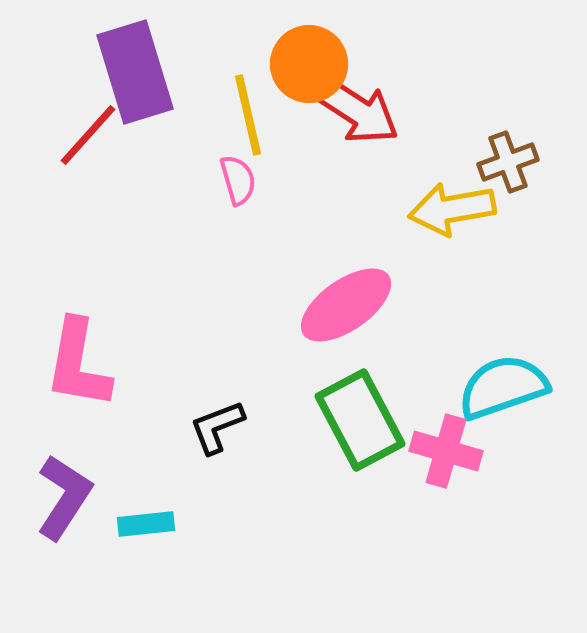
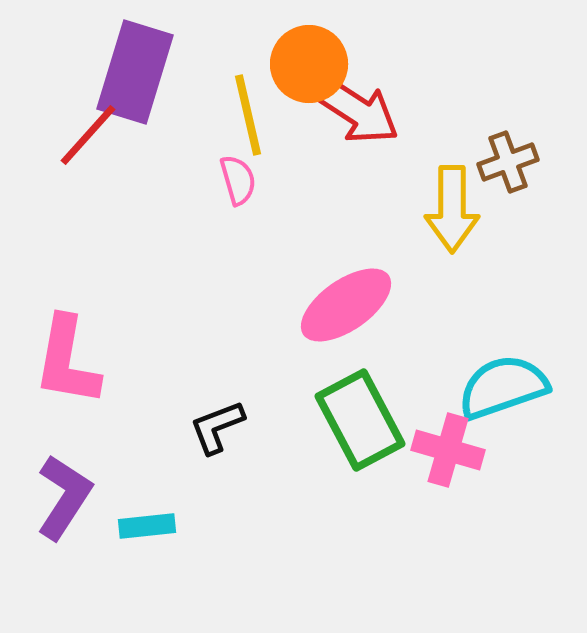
purple rectangle: rotated 34 degrees clockwise
yellow arrow: rotated 80 degrees counterclockwise
pink L-shape: moved 11 px left, 3 px up
pink cross: moved 2 px right, 1 px up
cyan rectangle: moved 1 px right, 2 px down
